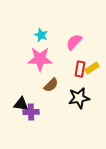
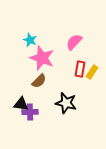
cyan star: moved 11 px left, 5 px down
pink star: moved 2 px right, 1 px up; rotated 20 degrees clockwise
yellow rectangle: moved 4 px down; rotated 24 degrees counterclockwise
brown semicircle: moved 12 px left, 4 px up
black star: moved 13 px left, 5 px down; rotated 25 degrees clockwise
purple cross: moved 1 px left
